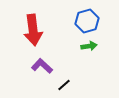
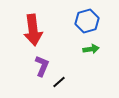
green arrow: moved 2 px right, 3 px down
purple L-shape: rotated 70 degrees clockwise
black line: moved 5 px left, 3 px up
